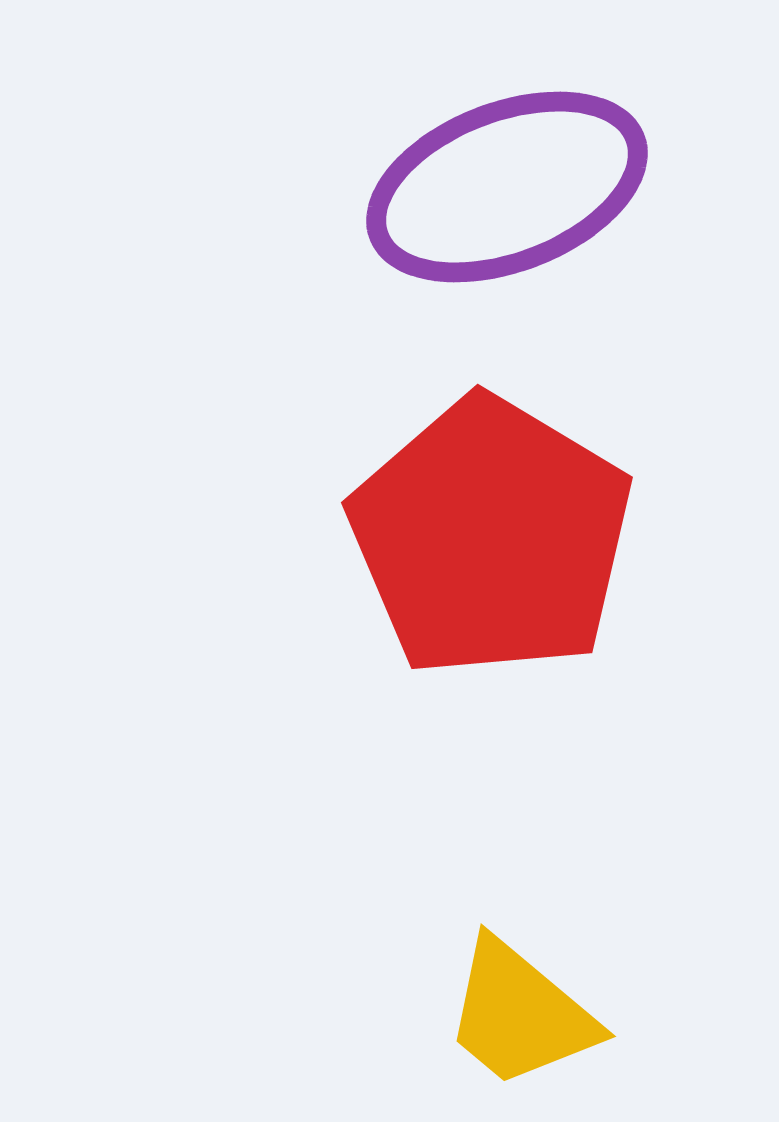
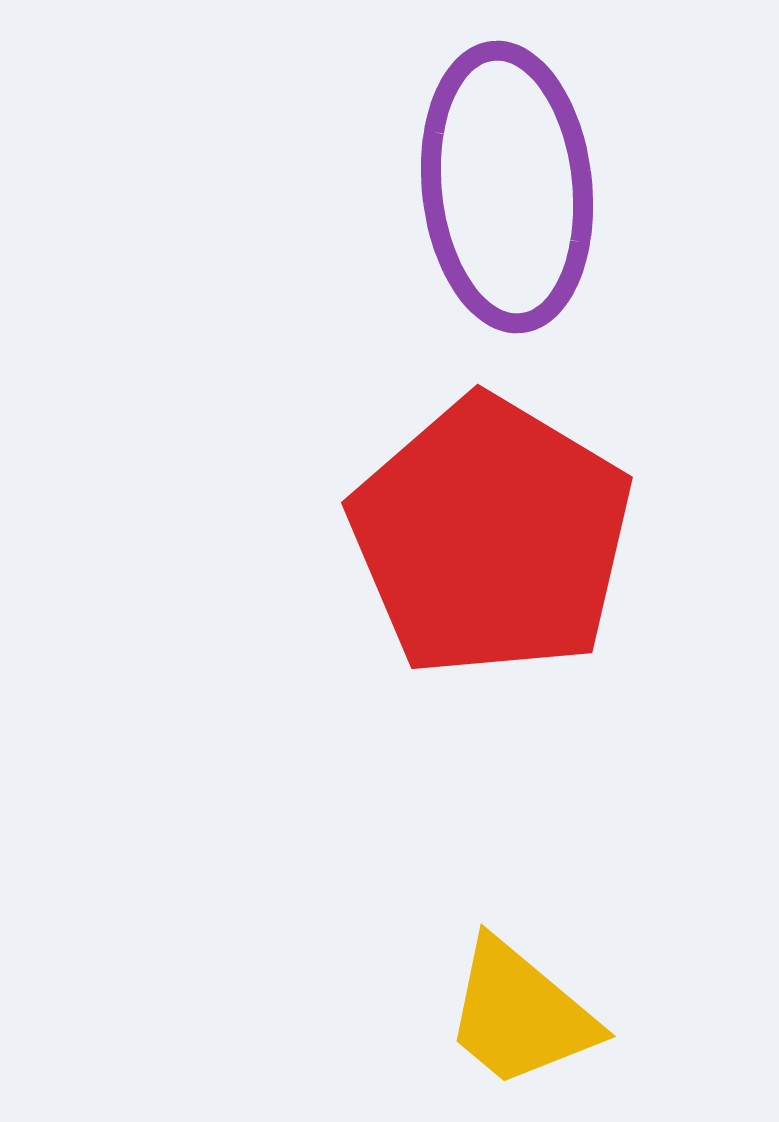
purple ellipse: rotated 75 degrees counterclockwise
